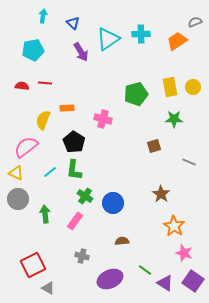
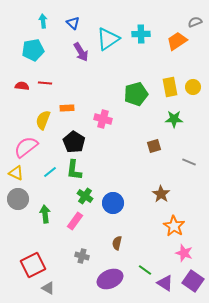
cyan arrow: moved 5 px down; rotated 16 degrees counterclockwise
brown semicircle: moved 5 px left, 2 px down; rotated 72 degrees counterclockwise
